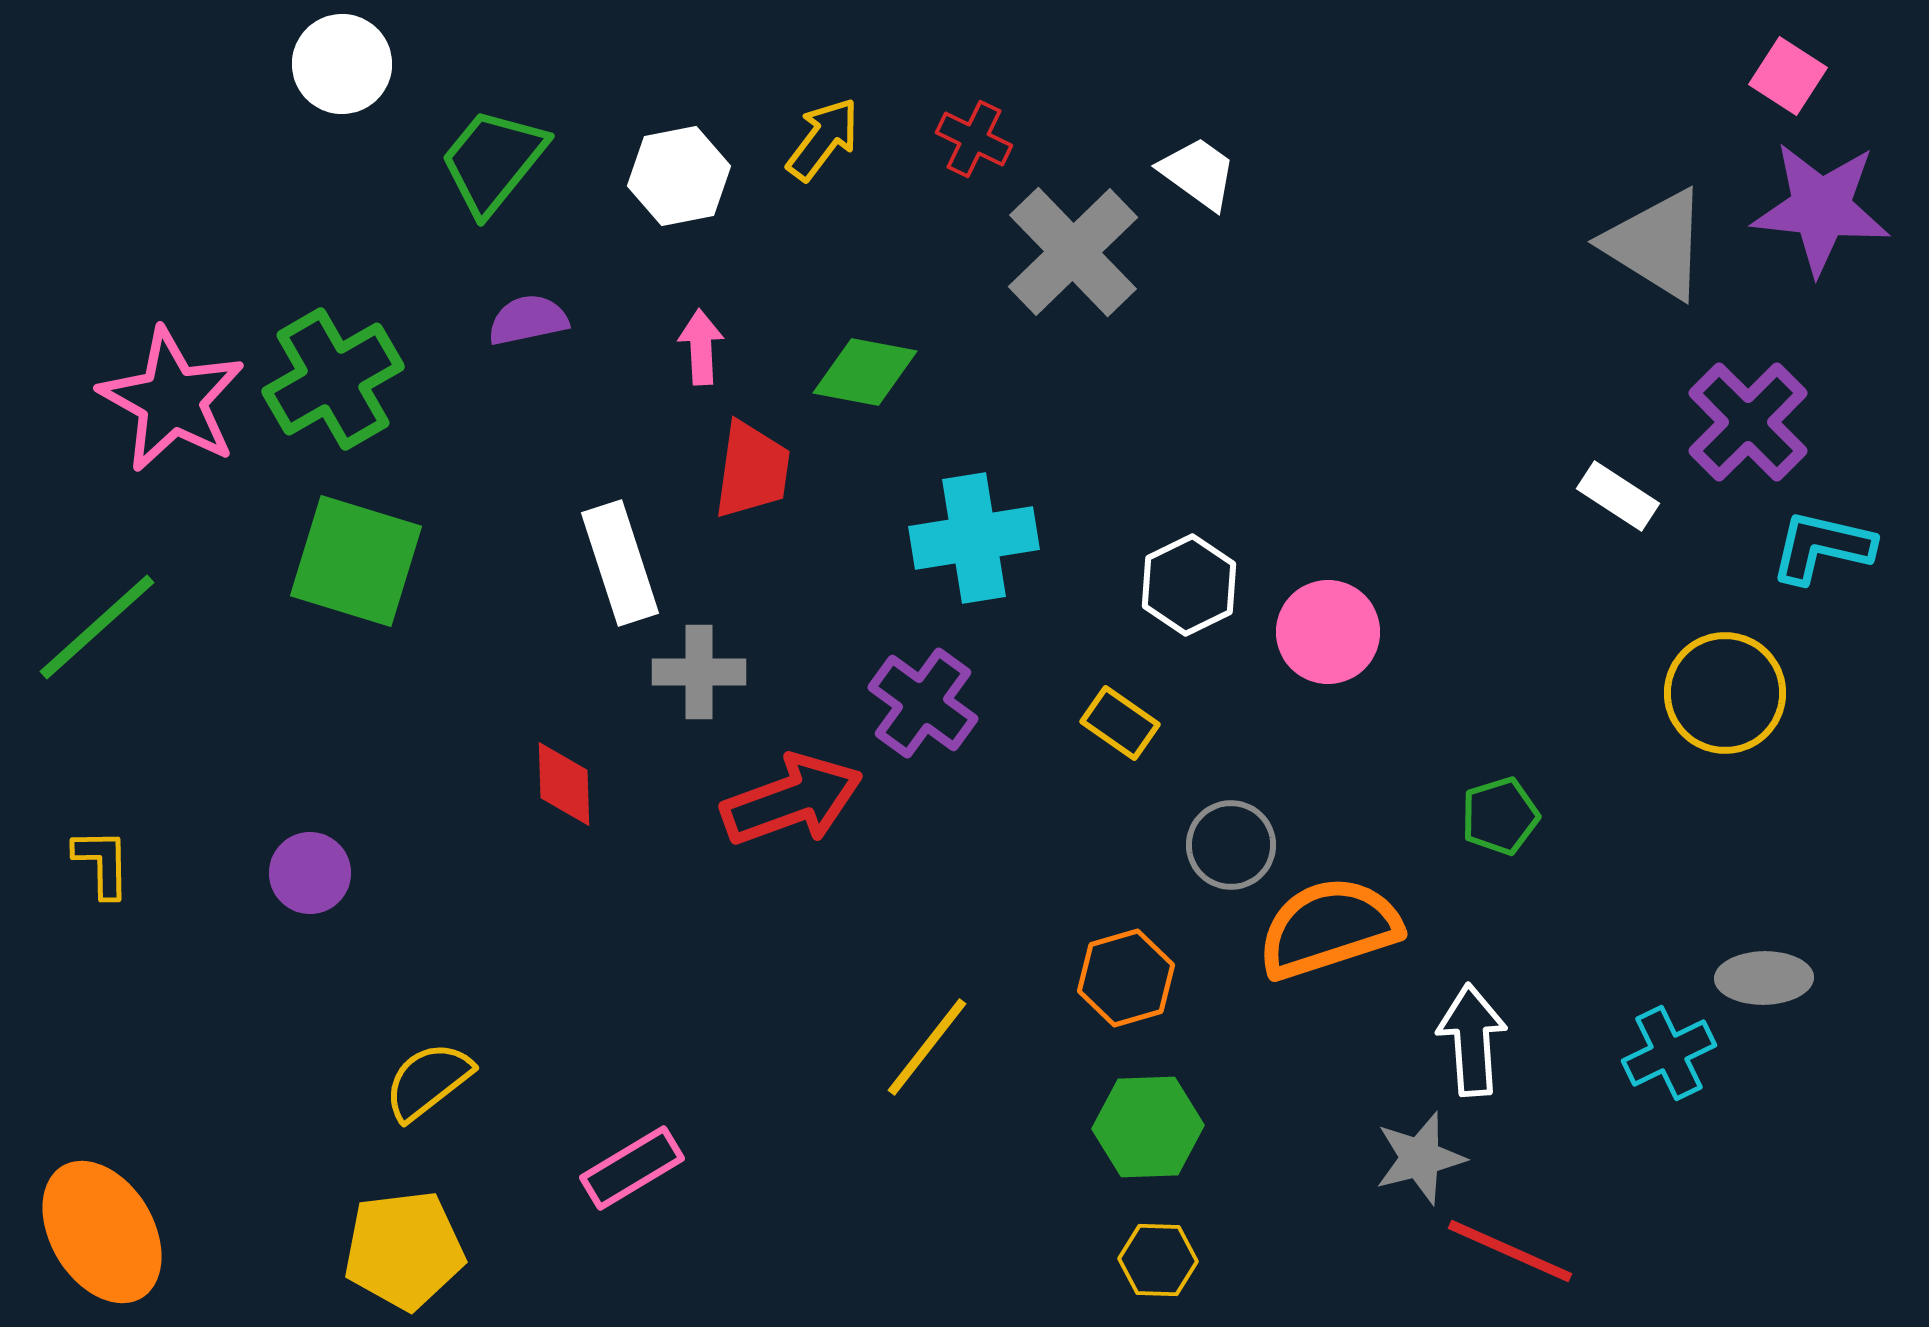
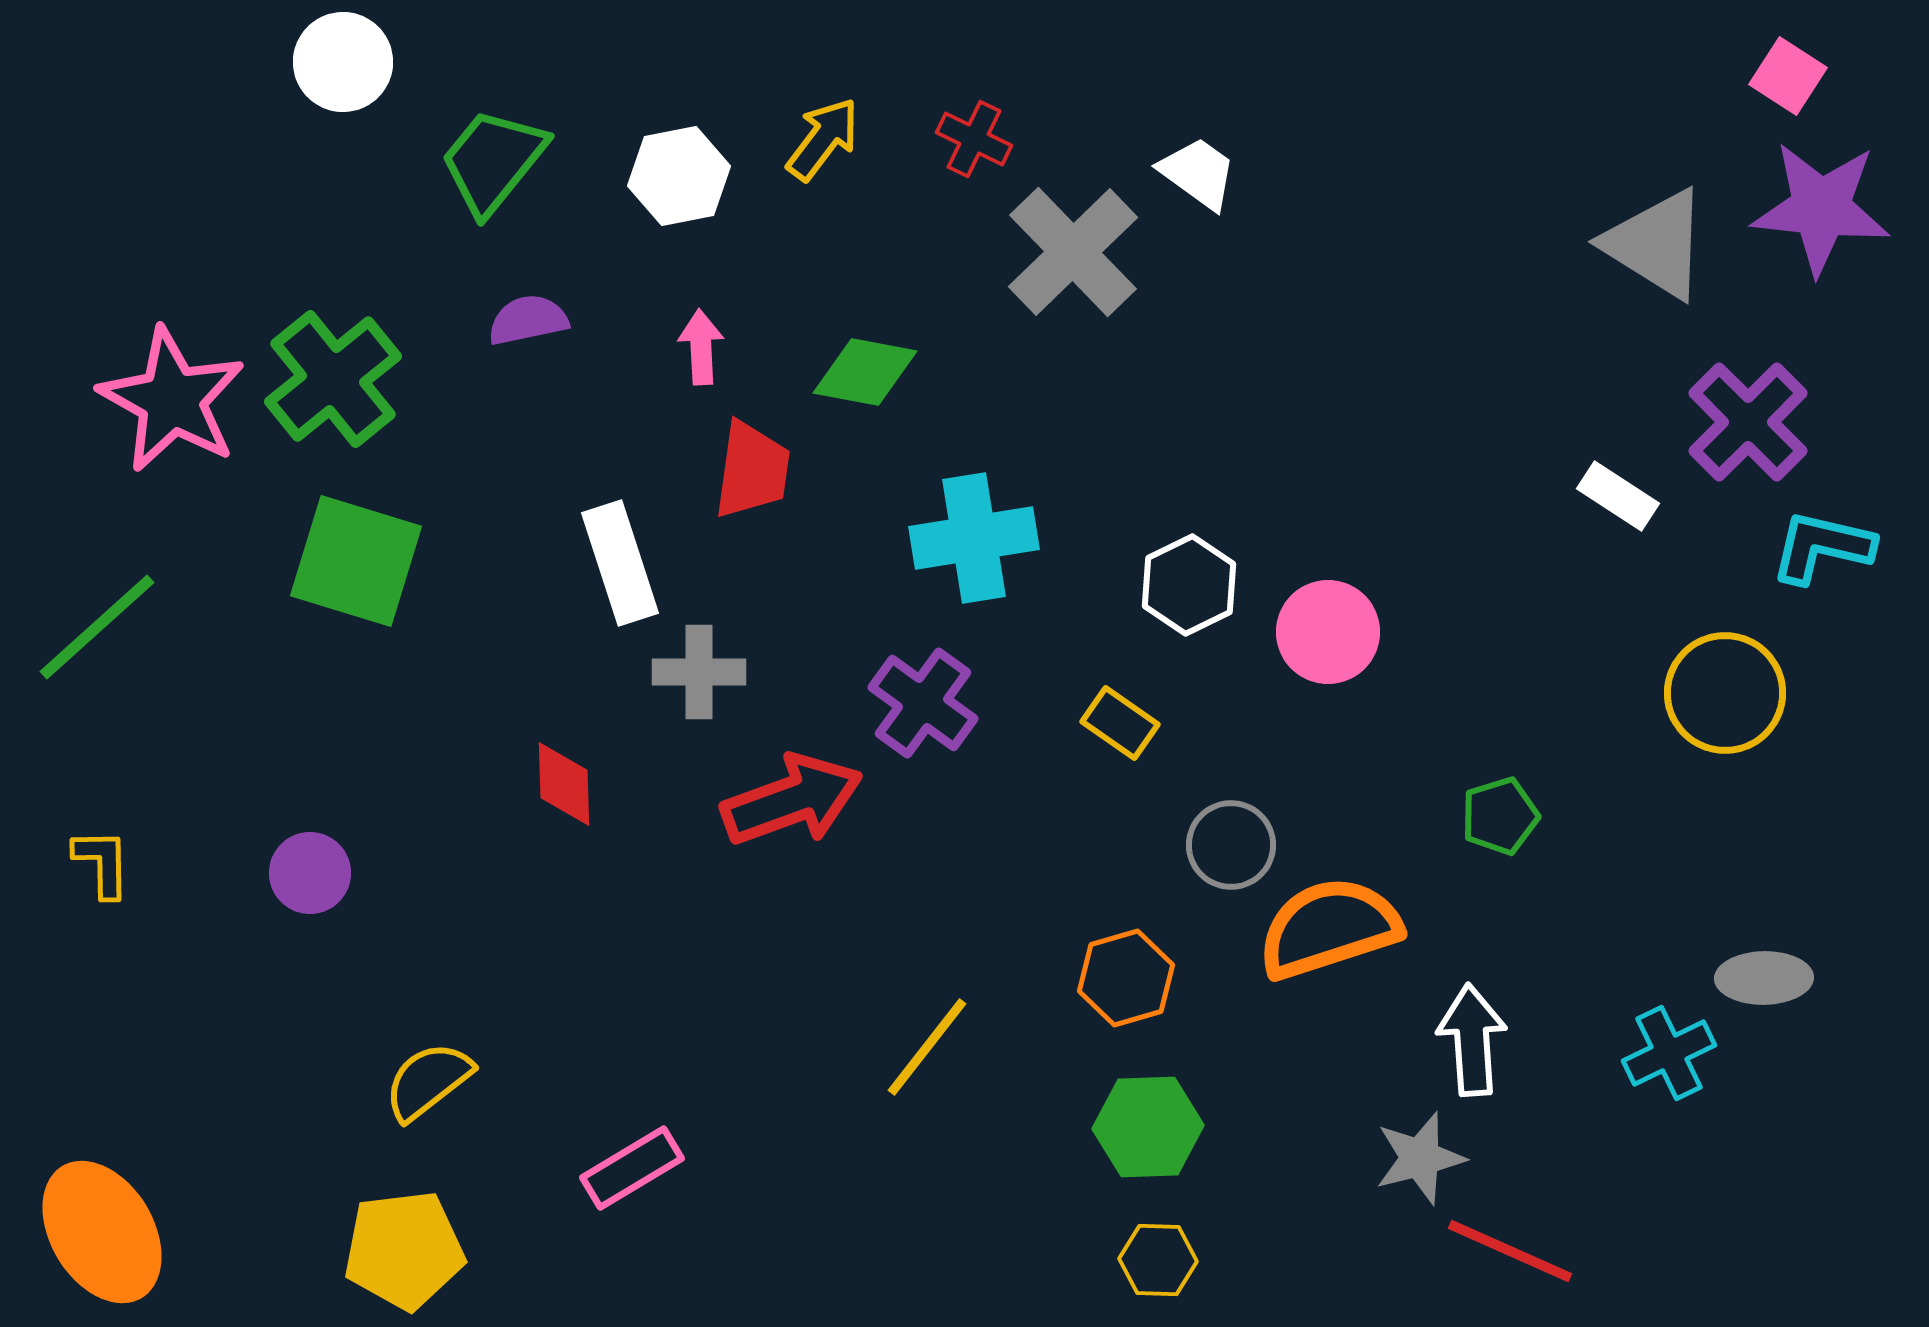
white circle at (342, 64): moved 1 px right, 2 px up
green cross at (333, 379): rotated 9 degrees counterclockwise
